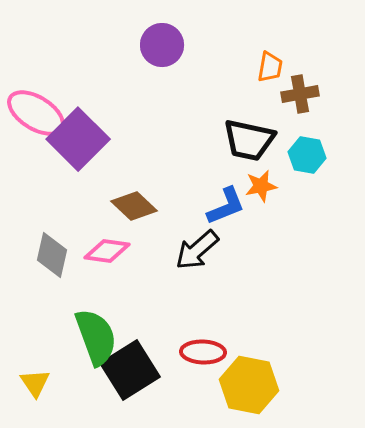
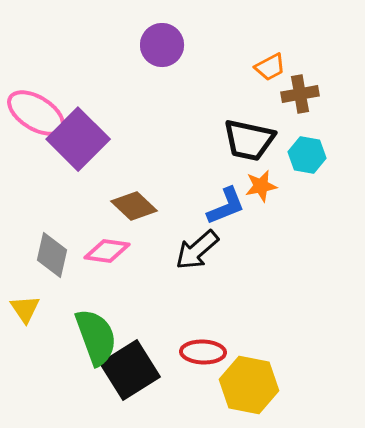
orange trapezoid: rotated 52 degrees clockwise
yellow triangle: moved 10 px left, 74 px up
